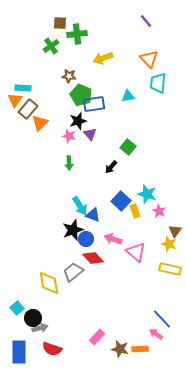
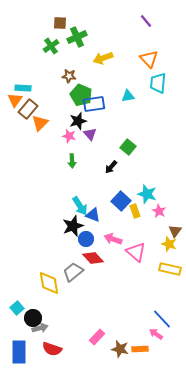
green cross at (77, 34): moved 3 px down; rotated 18 degrees counterclockwise
green arrow at (69, 163): moved 3 px right, 2 px up
black star at (73, 230): moved 4 px up
